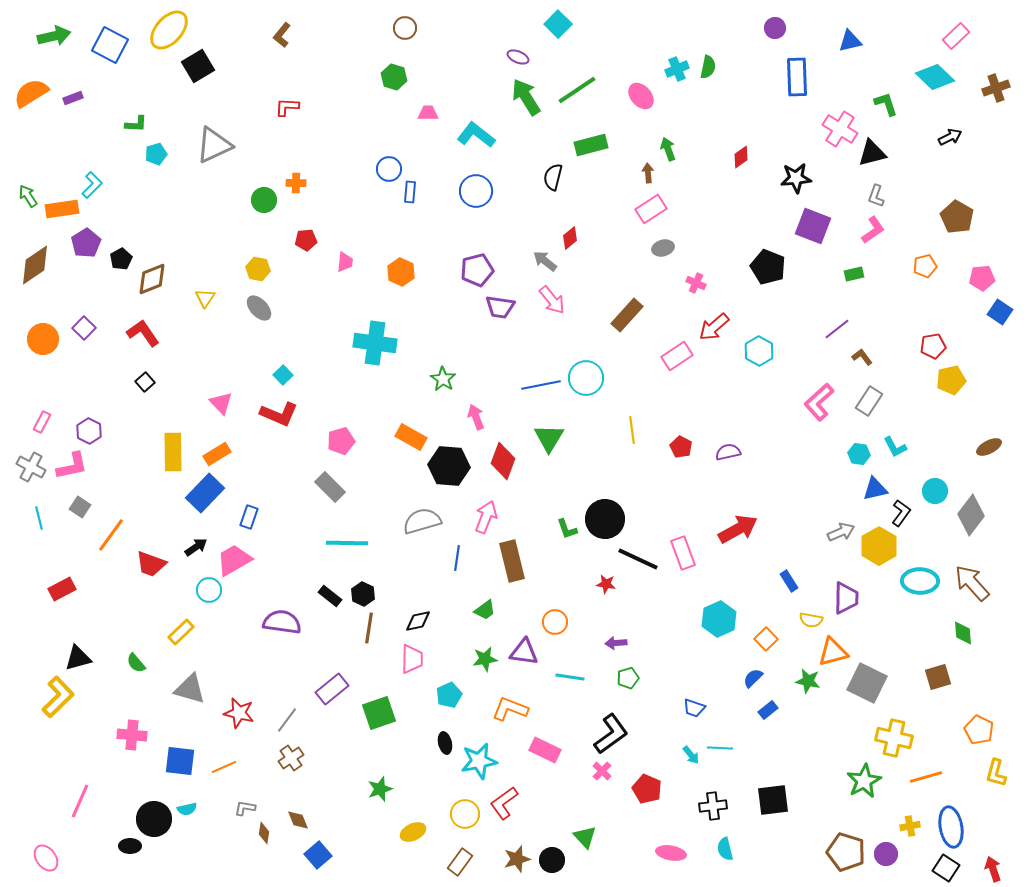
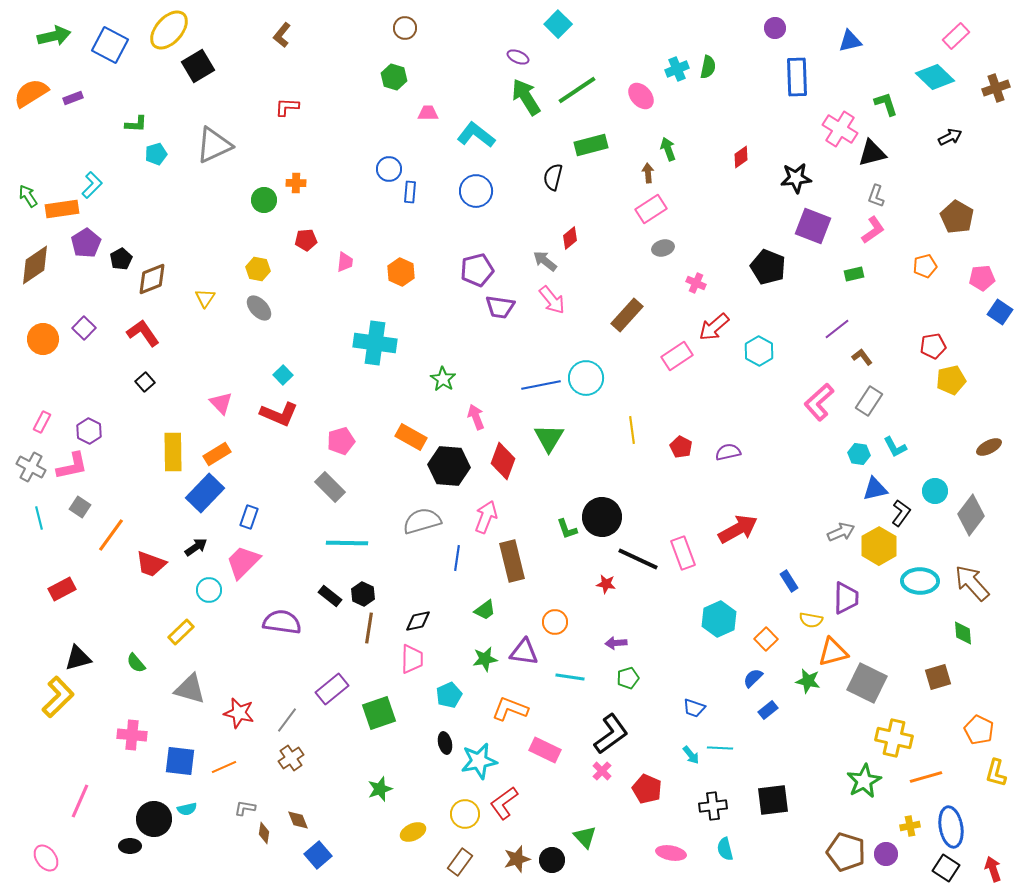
black circle at (605, 519): moved 3 px left, 2 px up
pink trapezoid at (234, 560): moved 9 px right, 2 px down; rotated 15 degrees counterclockwise
